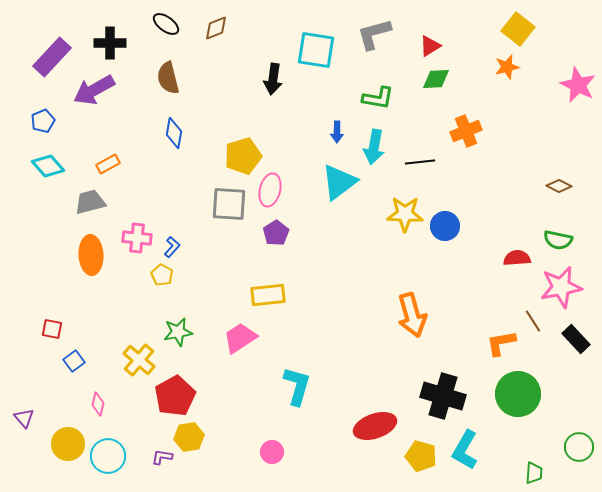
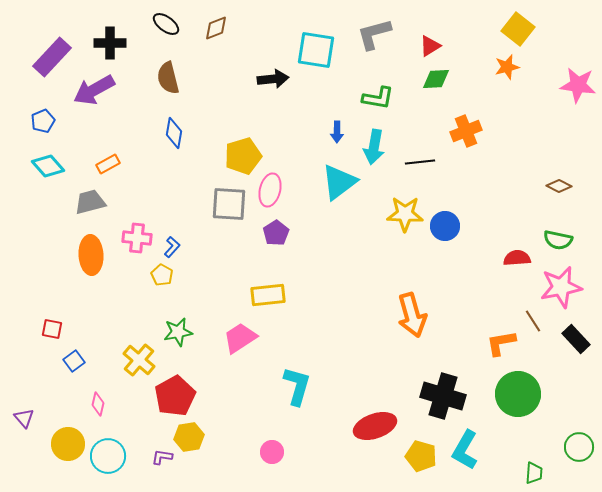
black arrow at (273, 79): rotated 104 degrees counterclockwise
pink star at (578, 85): rotated 18 degrees counterclockwise
